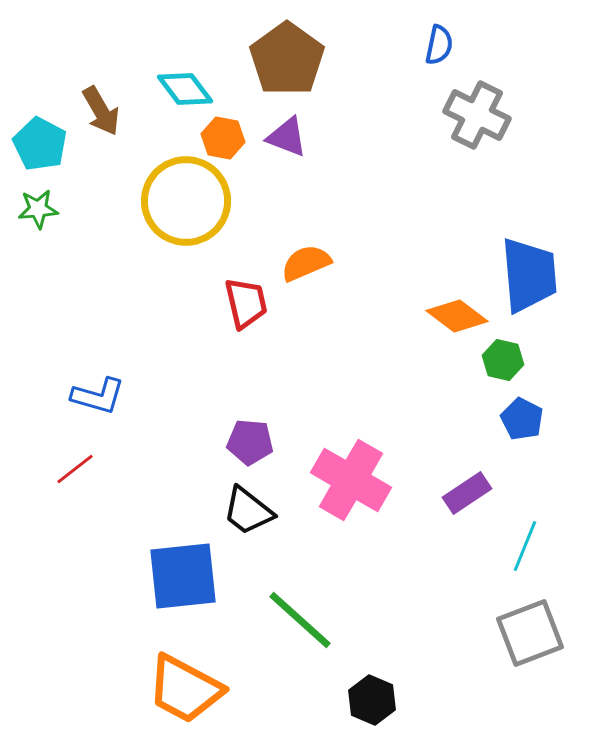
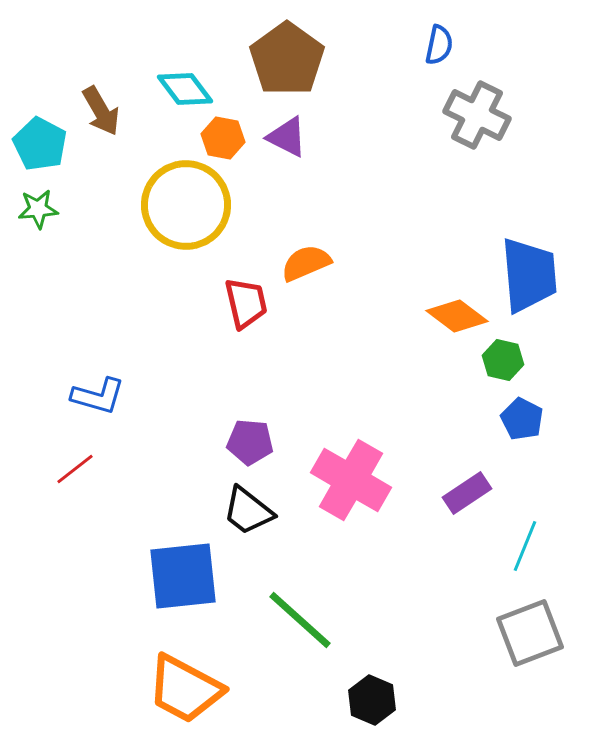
purple triangle: rotated 6 degrees clockwise
yellow circle: moved 4 px down
